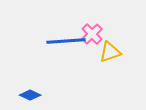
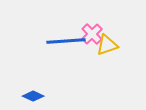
yellow triangle: moved 3 px left, 7 px up
blue diamond: moved 3 px right, 1 px down
